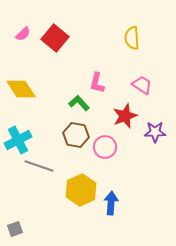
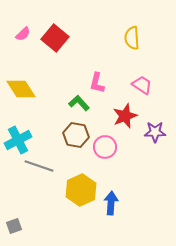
gray square: moved 1 px left, 3 px up
